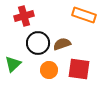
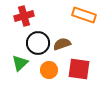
green triangle: moved 7 px right, 1 px up
